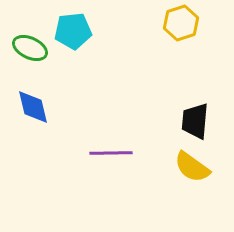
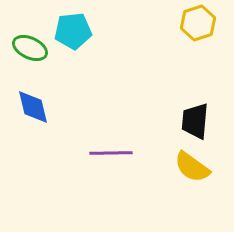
yellow hexagon: moved 17 px right
